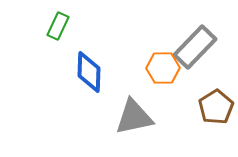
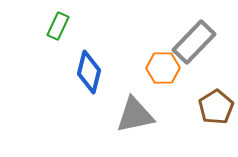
gray rectangle: moved 1 px left, 5 px up
blue diamond: rotated 12 degrees clockwise
gray triangle: moved 1 px right, 2 px up
